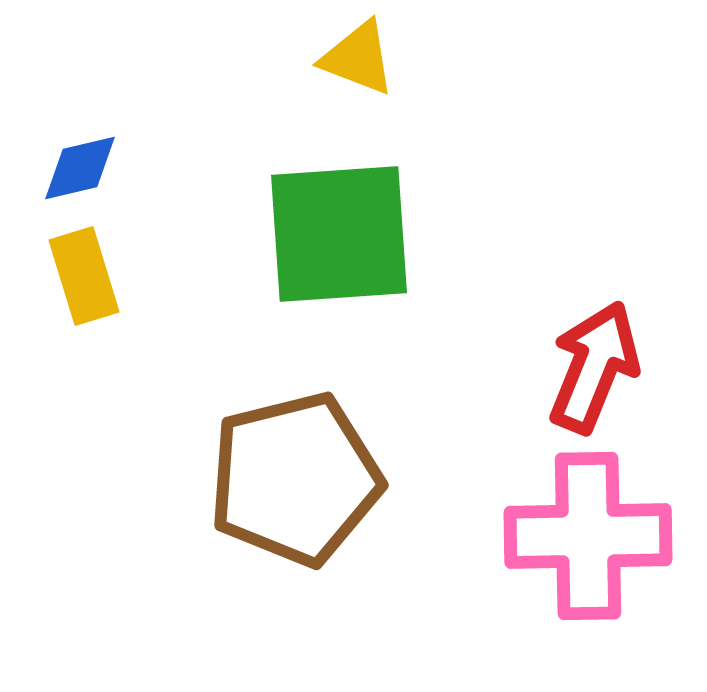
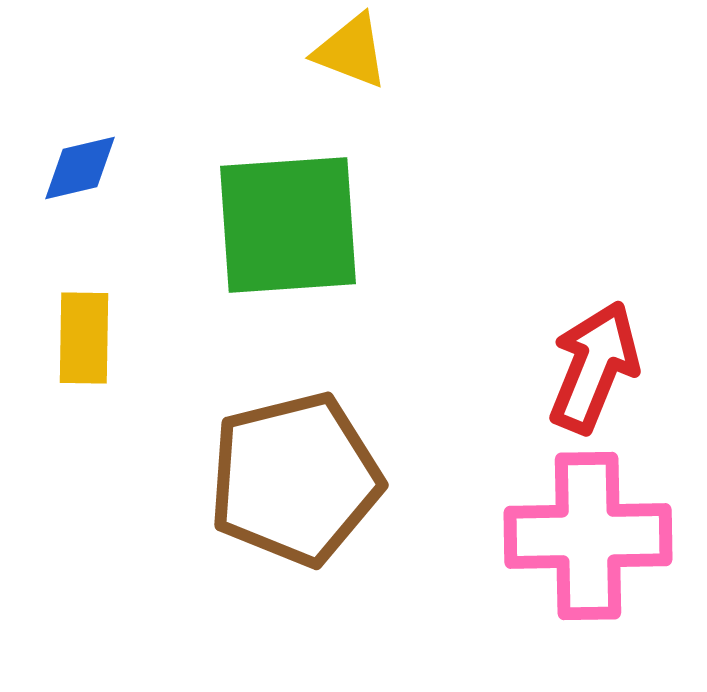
yellow triangle: moved 7 px left, 7 px up
green square: moved 51 px left, 9 px up
yellow rectangle: moved 62 px down; rotated 18 degrees clockwise
